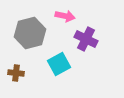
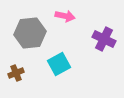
gray hexagon: rotated 8 degrees clockwise
purple cross: moved 18 px right
brown cross: rotated 28 degrees counterclockwise
